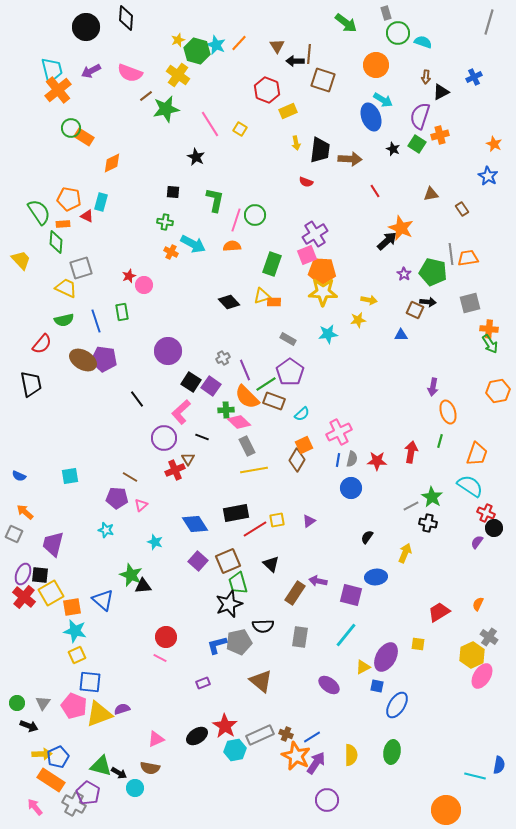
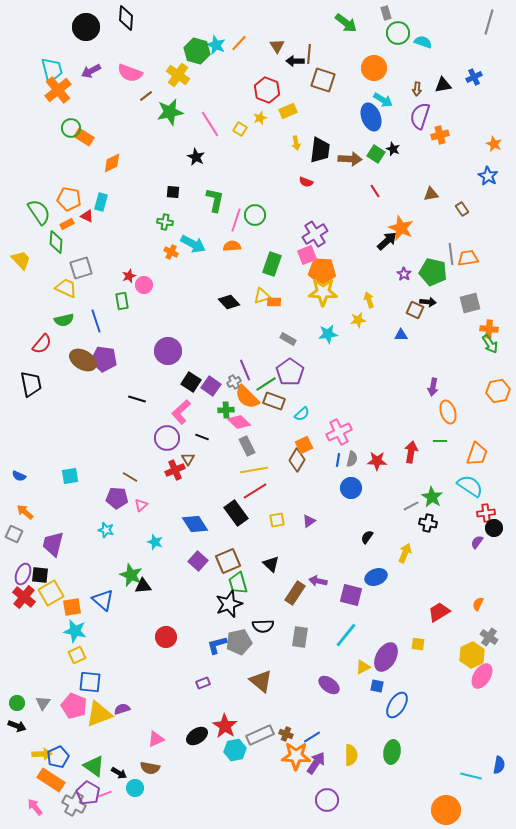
yellow star at (178, 40): moved 82 px right, 78 px down
orange circle at (376, 65): moved 2 px left, 3 px down
brown arrow at (426, 77): moved 9 px left, 12 px down
black triangle at (441, 92): moved 2 px right, 7 px up; rotated 18 degrees clockwise
green star at (166, 109): moved 4 px right, 3 px down
green square at (417, 144): moved 41 px left, 10 px down
orange rectangle at (63, 224): moved 4 px right; rotated 24 degrees counterclockwise
yellow arrow at (369, 300): rotated 119 degrees counterclockwise
green rectangle at (122, 312): moved 11 px up
gray cross at (223, 358): moved 11 px right, 24 px down
black line at (137, 399): rotated 36 degrees counterclockwise
purple circle at (164, 438): moved 3 px right
green line at (440, 441): rotated 72 degrees clockwise
black rectangle at (236, 513): rotated 65 degrees clockwise
red cross at (486, 513): rotated 30 degrees counterclockwise
red line at (255, 529): moved 38 px up
blue ellipse at (376, 577): rotated 15 degrees counterclockwise
pink line at (160, 658): moved 55 px left, 136 px down; rotated 48 degrees counterclockwise
black arrow at (29, 726): moved 12 px left
orange star at (296, 756): rotated 24 degrees counterclockwise
green triangle at (101, 766): moved 7 px left; rotated 20 degrees clockwise
cyan line at (475, 776): moved 4 px left
